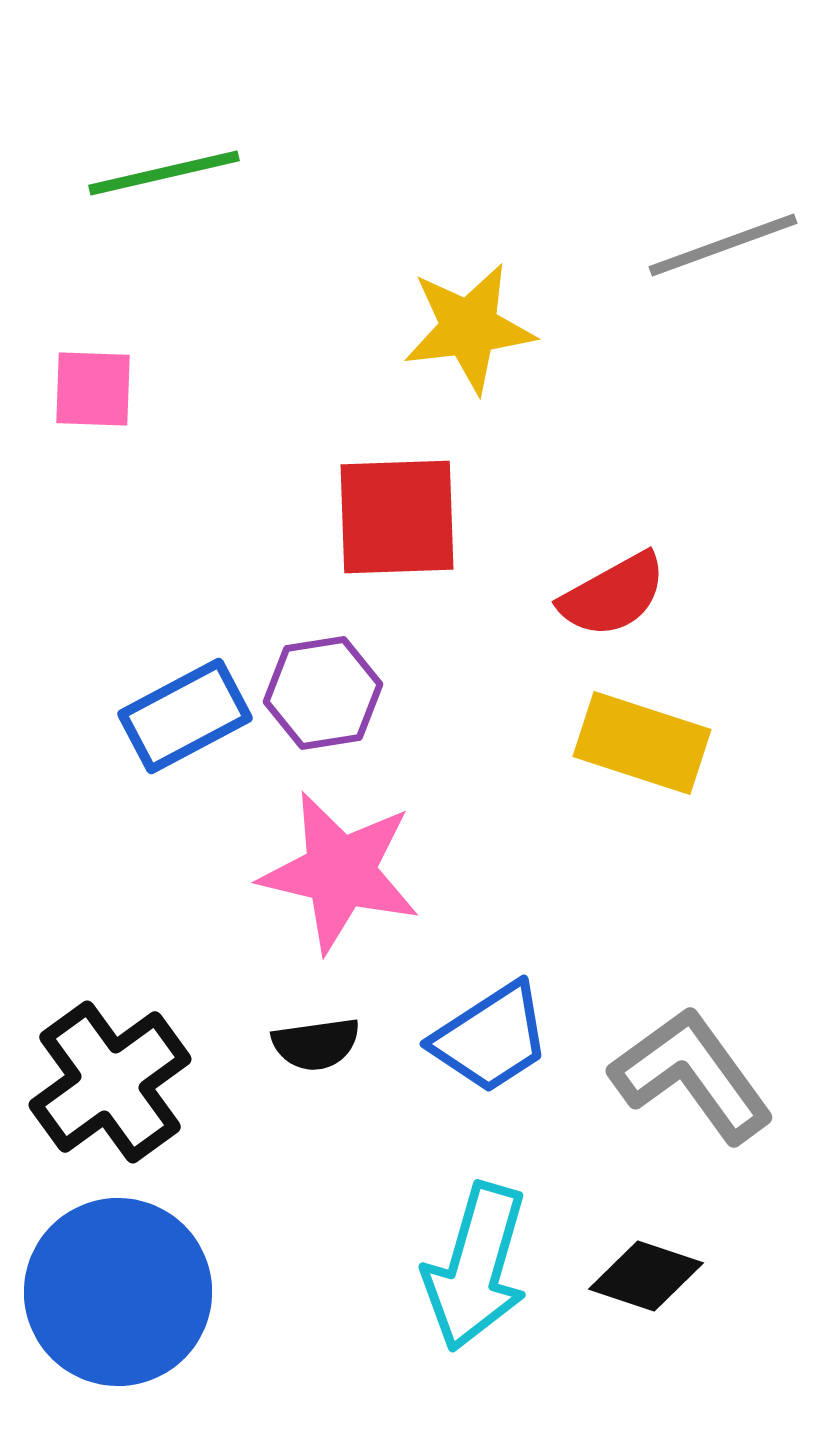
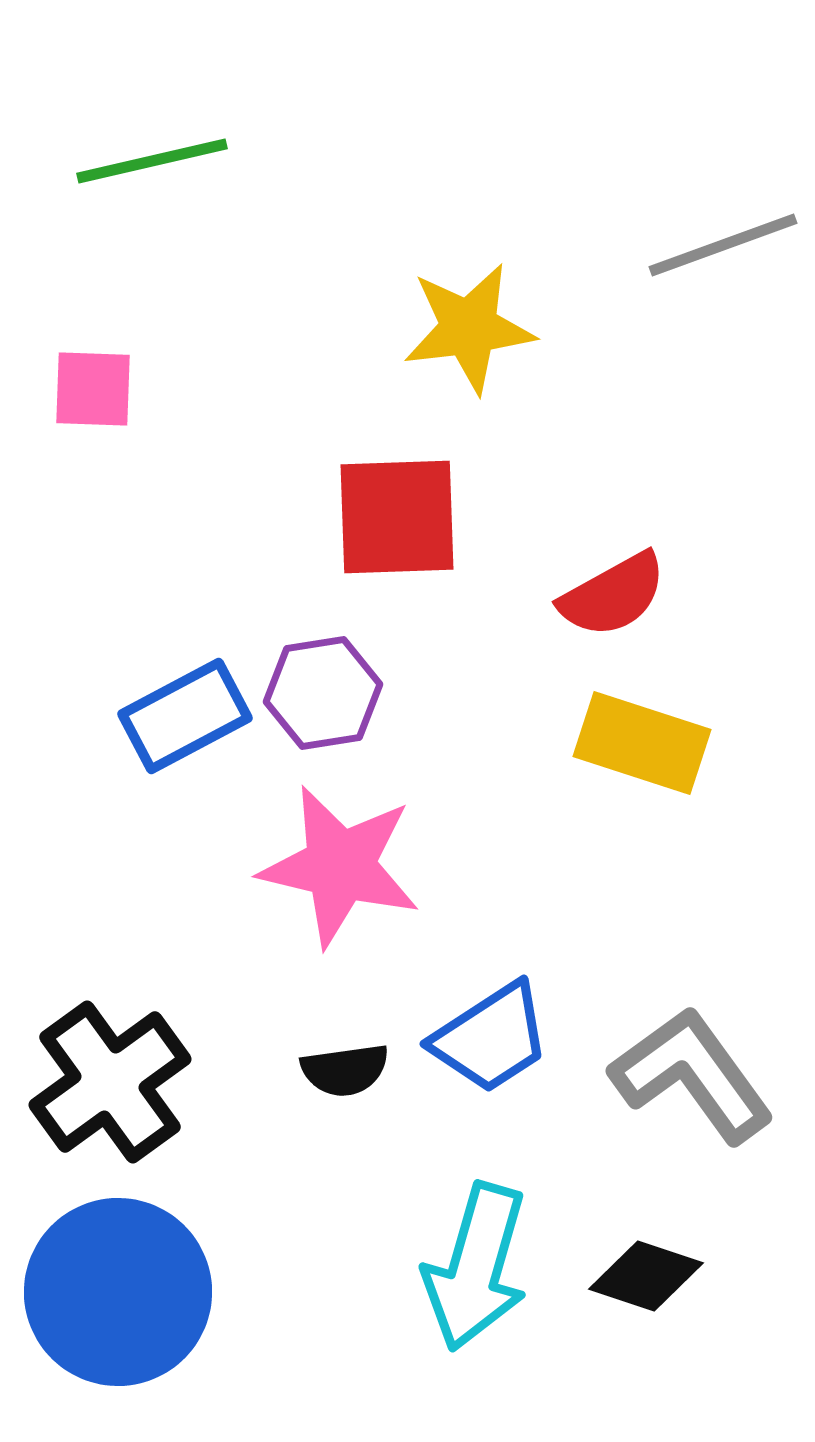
green line: moved 12 px left, 12 px up
pink star: moved 6 px up
black semicircle: moved 29 px right, 26 px down
